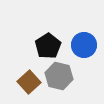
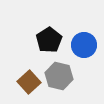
black pentagon: moved 1 px right, 6 px up
